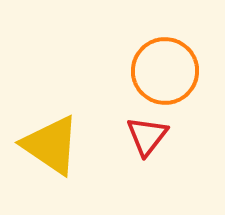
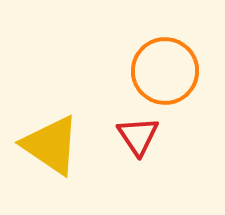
red triangle: moved 9 px left; rotated 12 degrees counterclockwise
